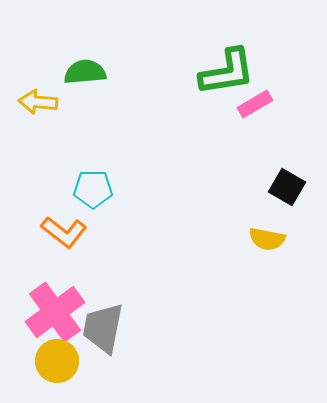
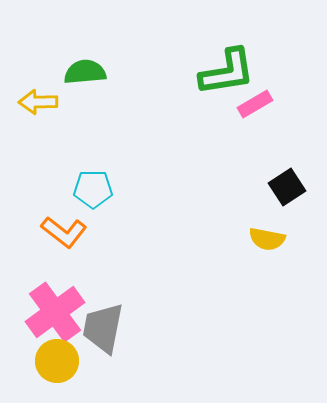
yellow arrow: rotated 6 degrees counterclockwise
black square: rotated 27 degrees clockwise
